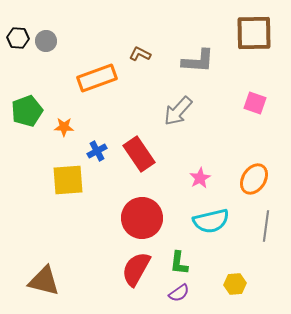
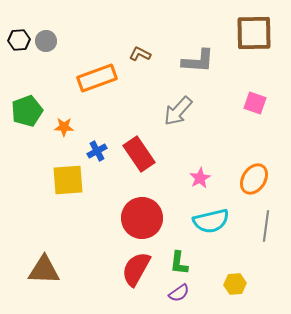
black hexagon: moved 1 px right, 2 px down; rotated 10 degrees counterclockwise
brown triangle: moved 11 px up; rotated 12 degrees counterclockwise
